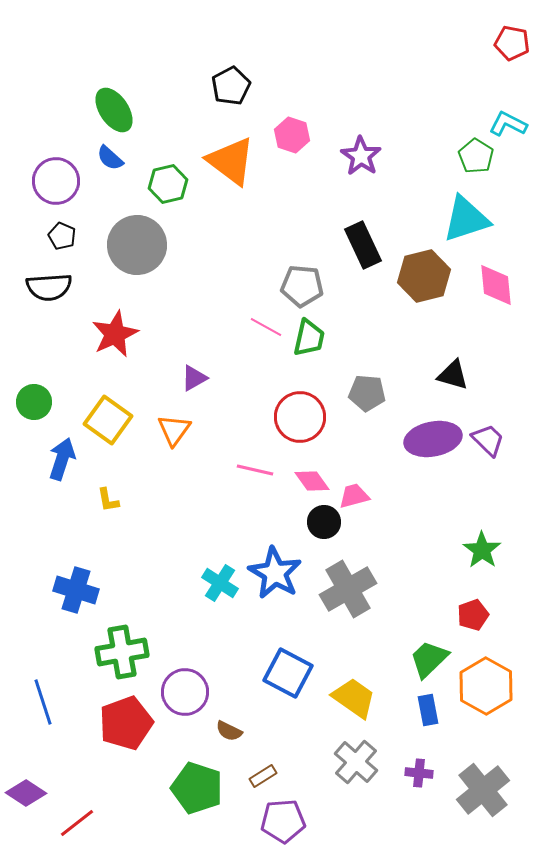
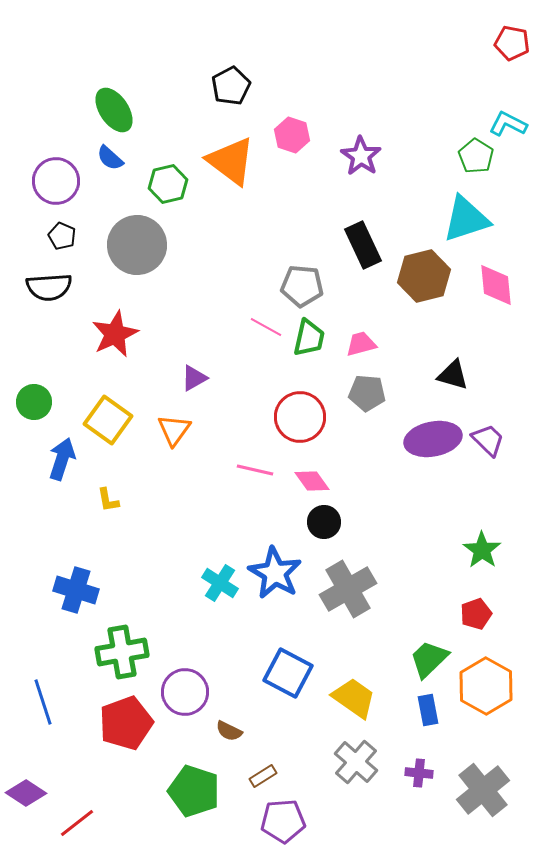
pink trapezoid at (354, 496): moved 7 px right, 152 px up
red pentagon at (473, 615): moved 3 px right, 1 px up
green pentagon at (197, 788): moved 3 px left, 3 px down
